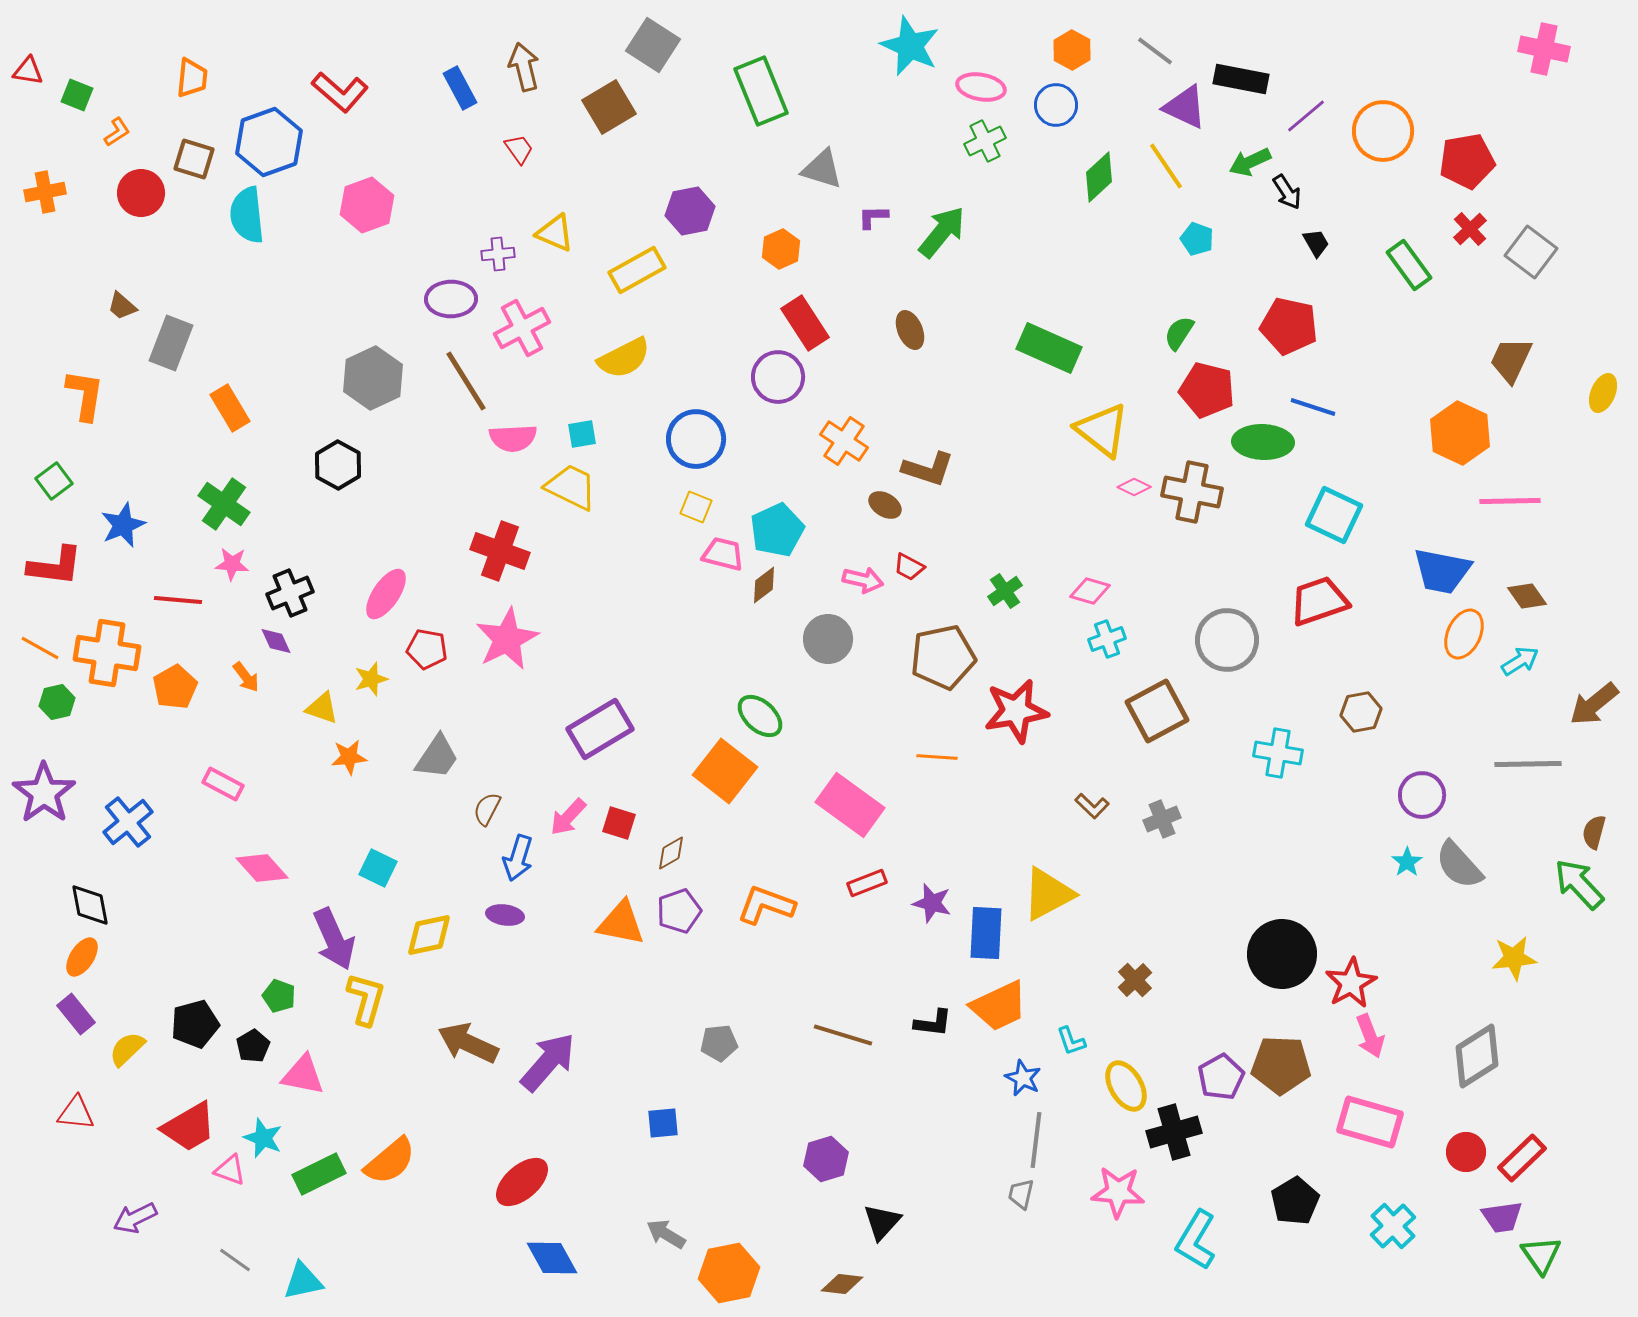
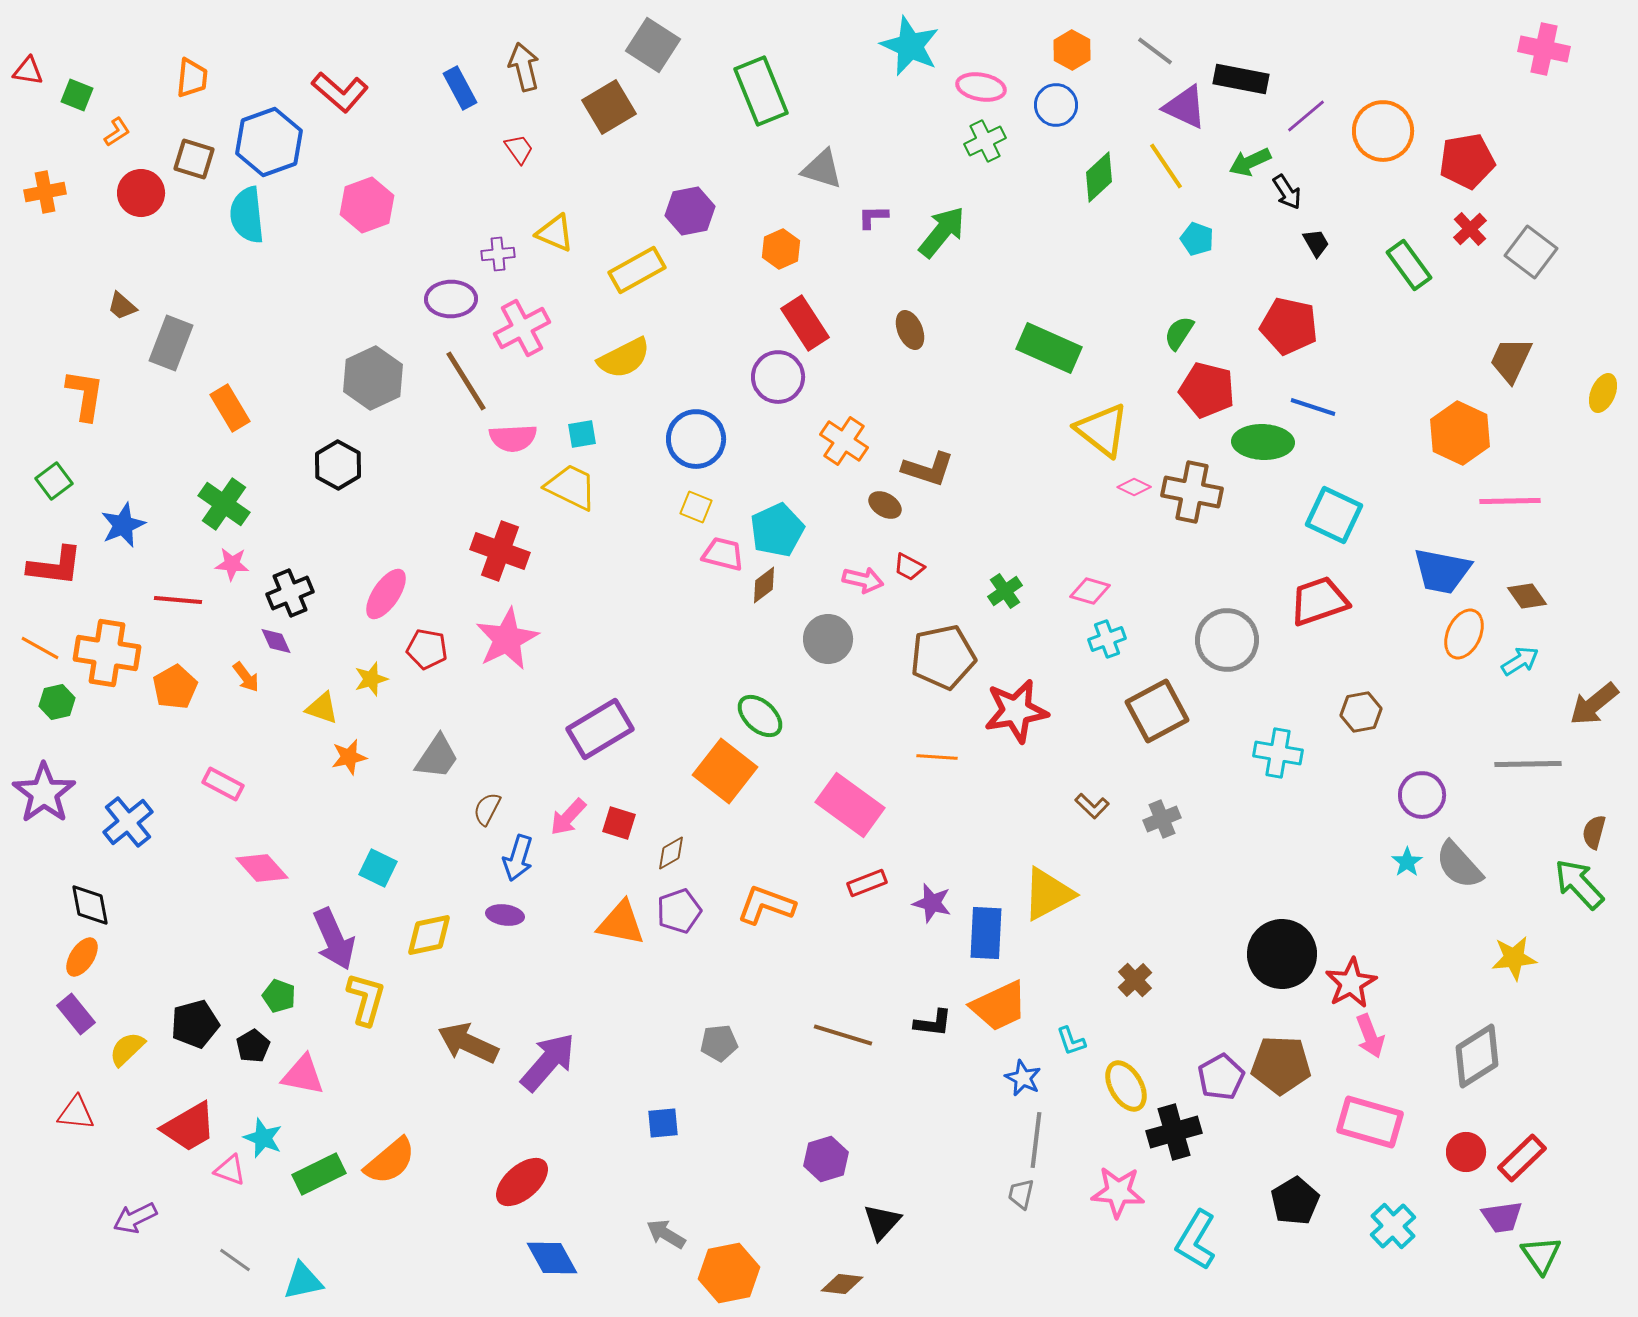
orange star at (349, 757): rotated 6 degrees counterclockwise
